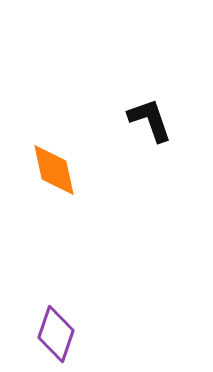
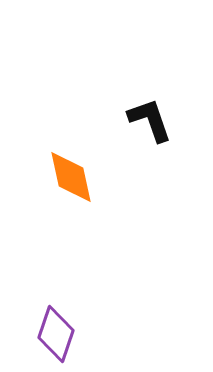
orange diamond: moved 17 px right, 7 px down
